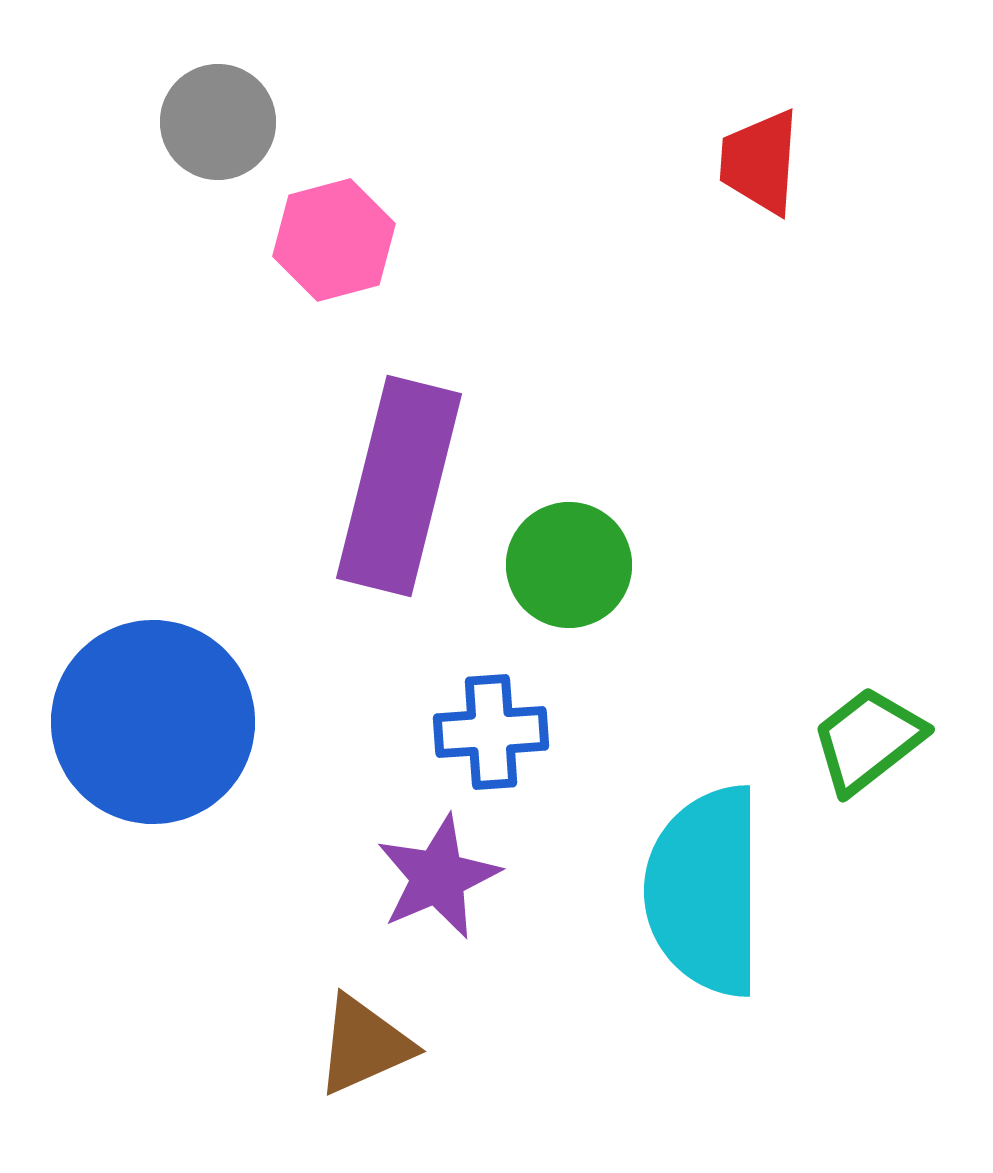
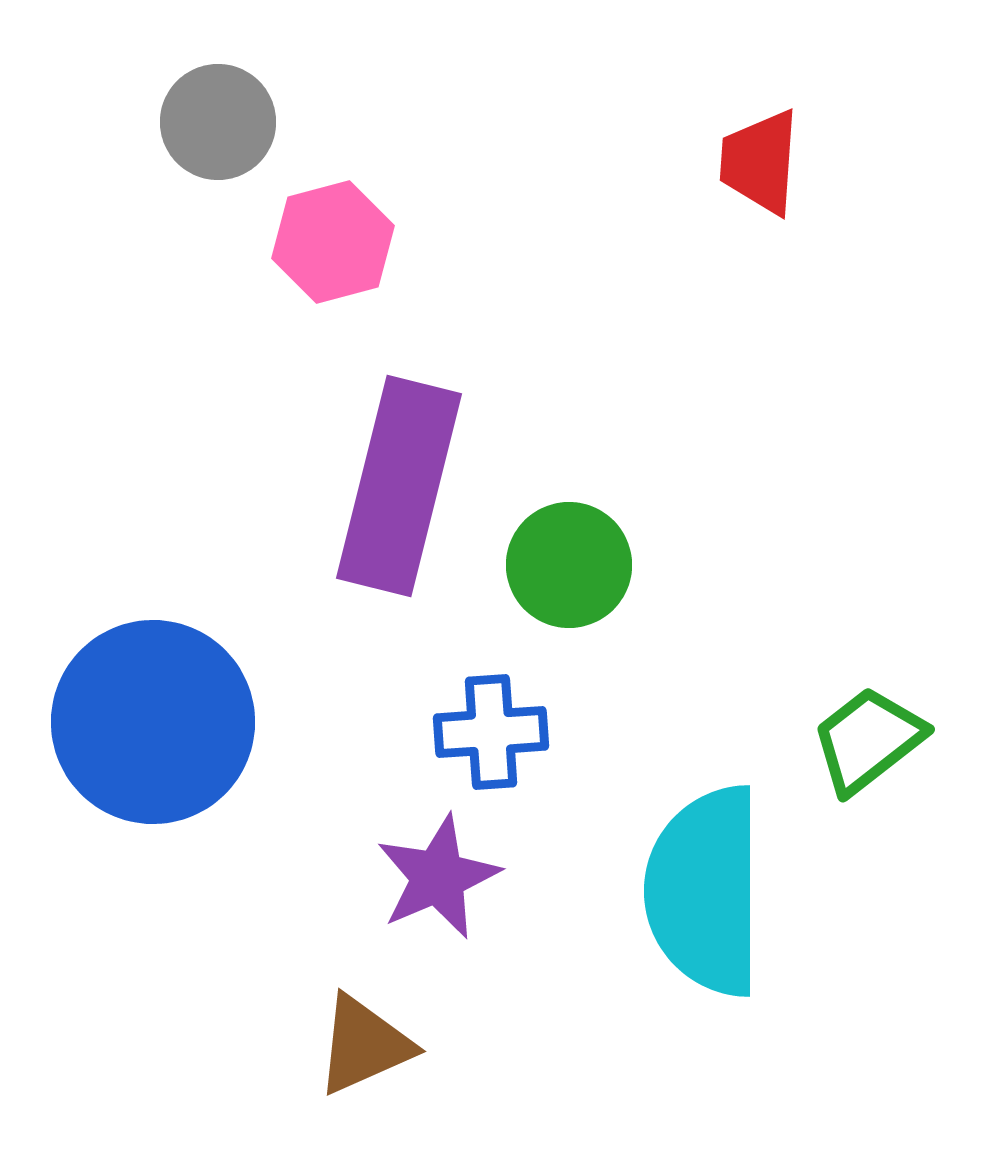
pink hexagon: moved 1 px left, 2 px down
